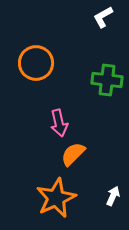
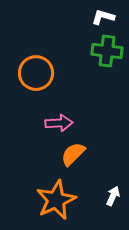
white L-shape: rotated 45 degrees clockwise
orange circle: moved 10 px down
green cross: moved 29 px up
pink arrow: rotated 80 degrees counterclockwise
orange star: moved 2 px down
